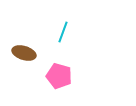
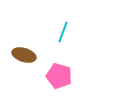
brown ellipse: moved 2 px down
